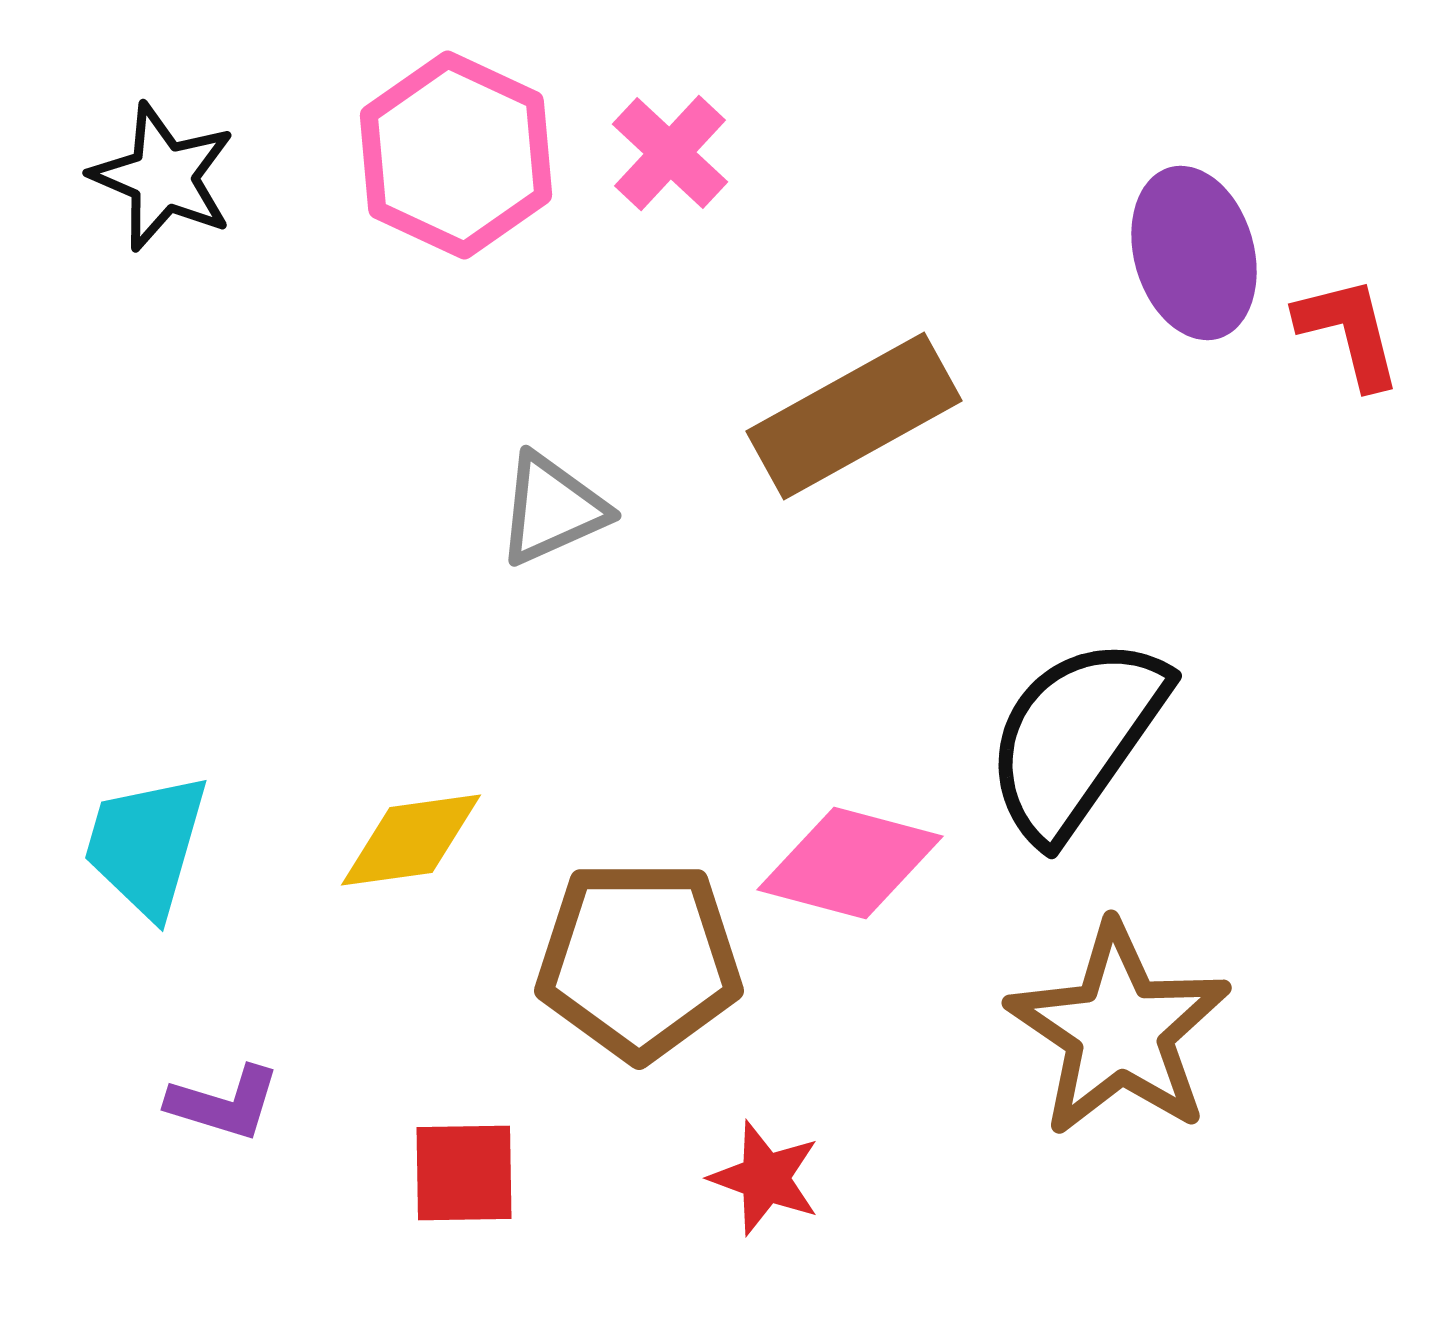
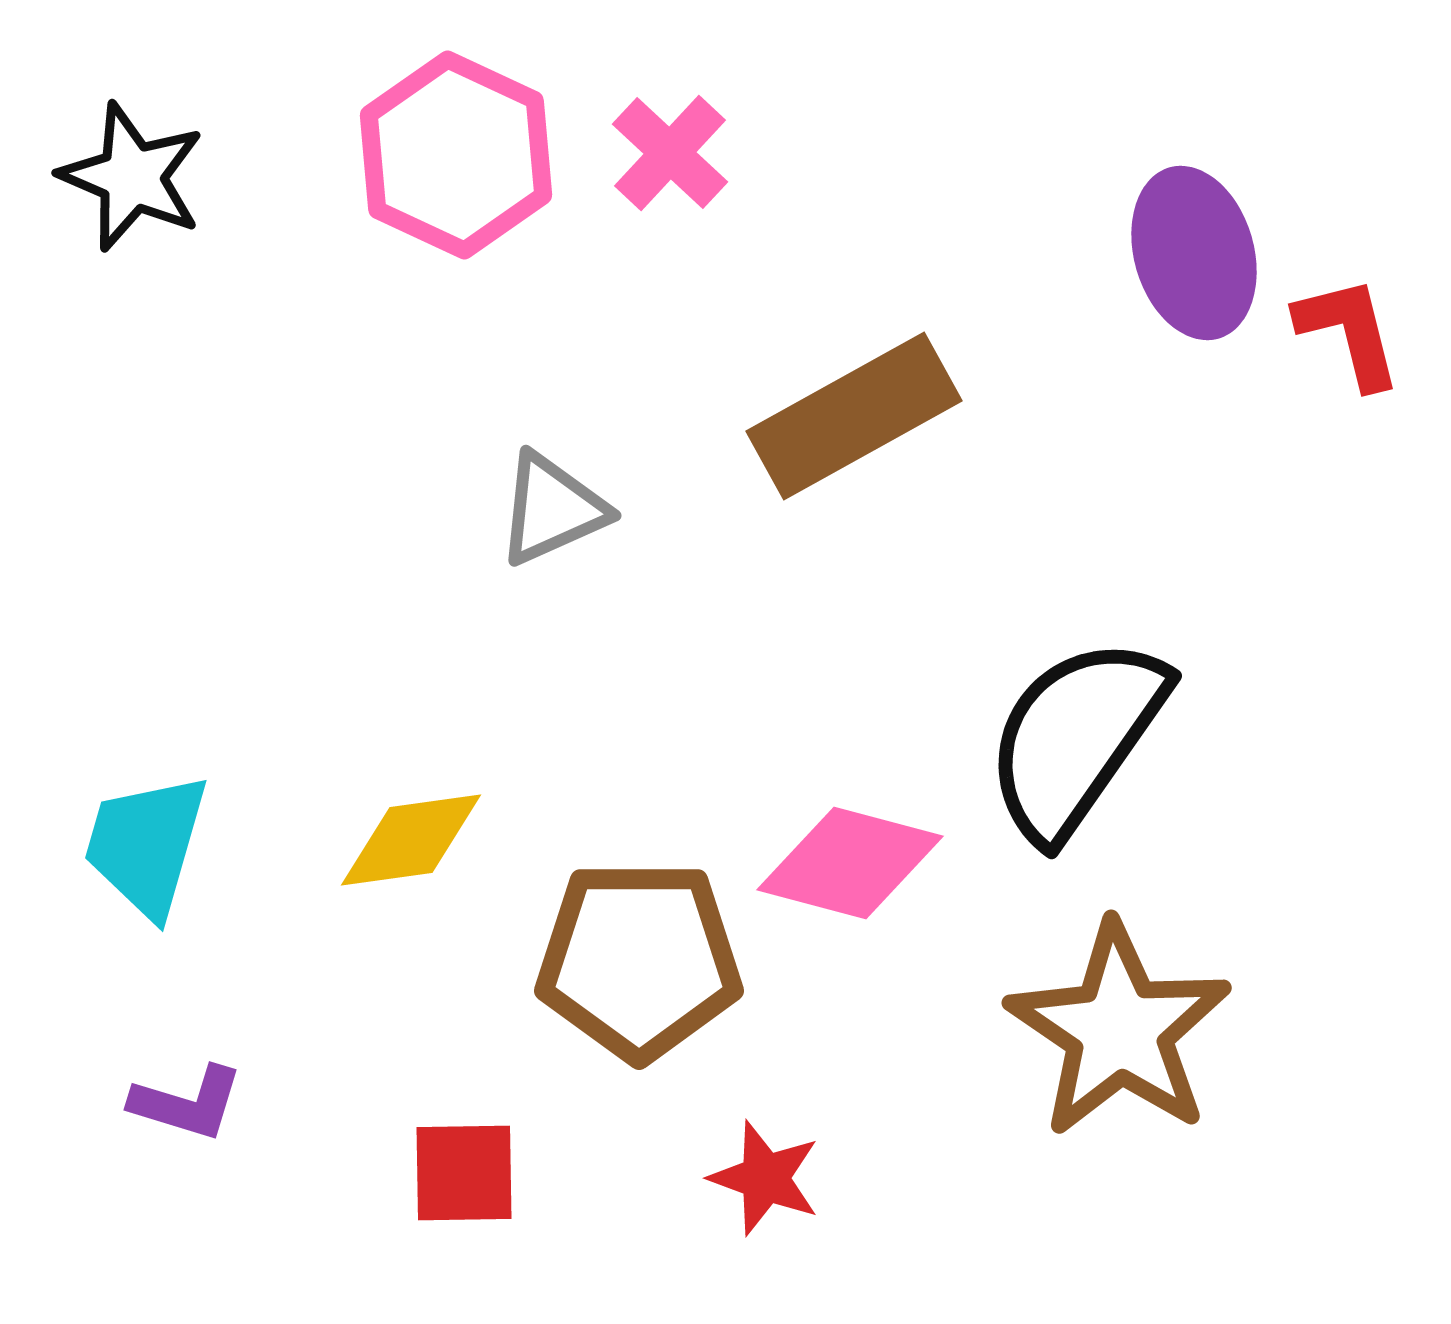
black star: moved 31 px left
purple L-shape: moved 37 px left
